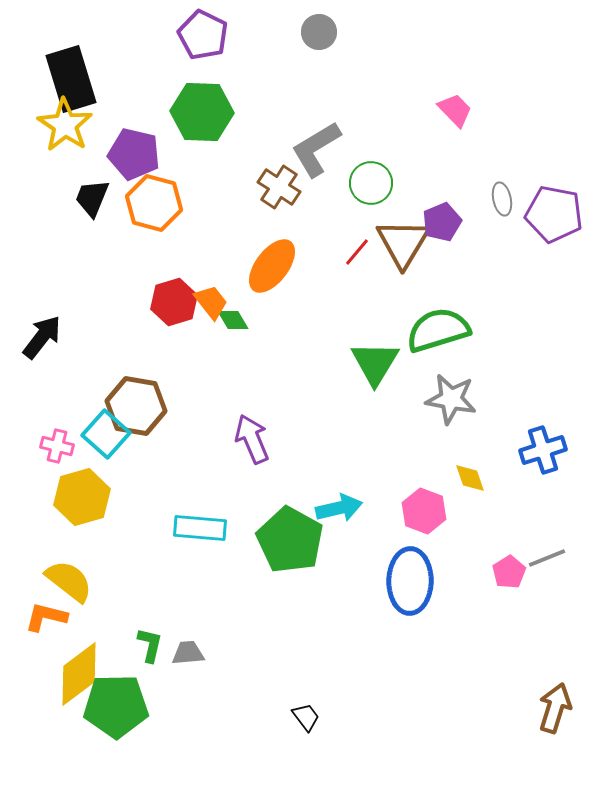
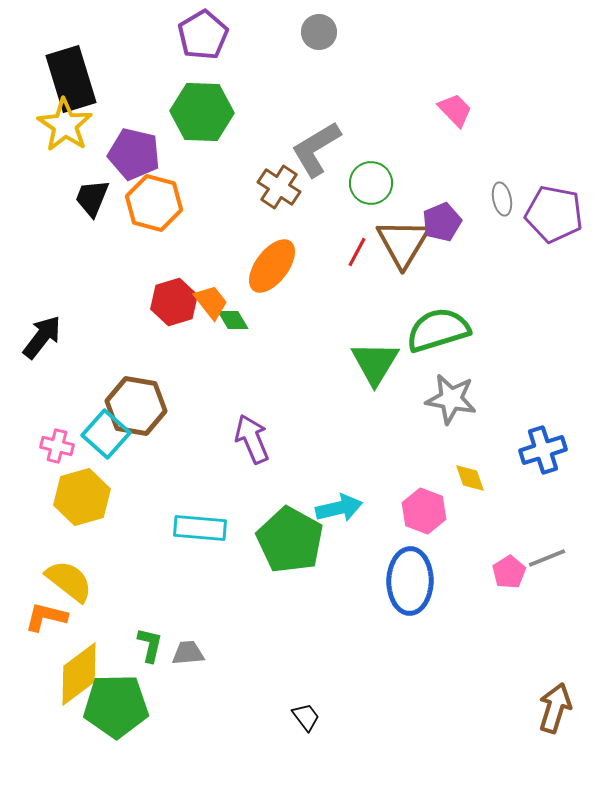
purple pentagon at (203, 35): rotated 15 degrees clockwise
red line at (357, 252): rotated 12 degrees counterclockwise
